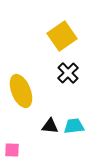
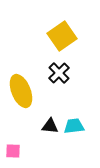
black cross: moved 9 px left
pink square: moved 1 px right, 1 px down
